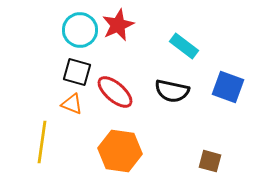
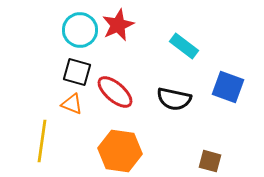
black semicircle: moved 2 px right, 8 px down
yellow line: moved 1 px up
